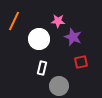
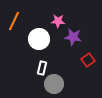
purple star: rotated 12 degrees counterclockwise
red square: moved 7 px right, 2 px up; rotated 24 degrees counterclockwise
gray circle: moved 5 px left, 2 px up
